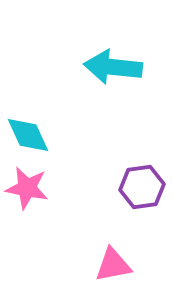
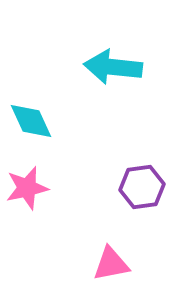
cyan diamond: moved 3 px right, 14 px up
pink star: rotated 24 degrees counterclockwise
pink triangle: moved 2 px left, 1 px up
